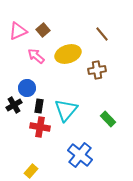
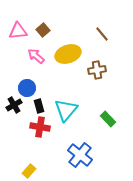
pink triangle: rotated 18 degrees clockwise
black rectangle: rotated 24 degrees counterclockwise
yellow rectangle: moved 2 px left
